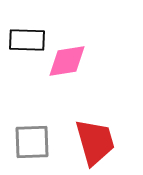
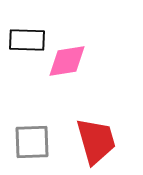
red trapezoid: moved 1 px right, 1 px up
